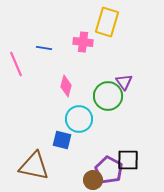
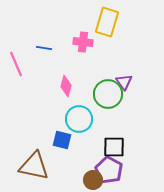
green circle: moved 2 px up
black square: moved 14 px left, 13 px up
